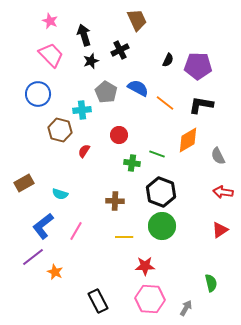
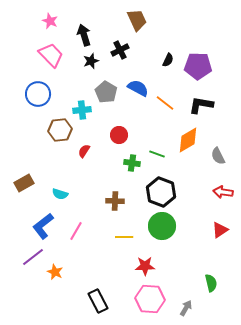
brown hexagon: rotated 20 degrees counterclockwise
